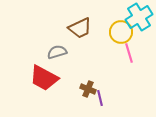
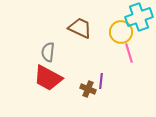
cyan cross: rotated 12 degrees clockwise
brown trapezoid: rotated 130 degrees counterclockwise
gray semicircle: moved 9 px left; rotated 66 degrees counterclockwise
red trapezoid: moved 4 px right
purple line: moved 1 px right, 17 px up; rotated 21 degrees clockwise
